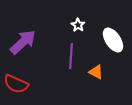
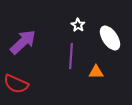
white ellipse: moved 3 px left, 2 px up
orange triangle: rotated 28 degrees counterclockwise
